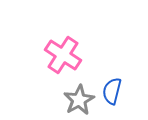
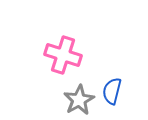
pink cross: rotated 15 degrees counterclockwise
